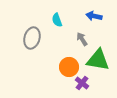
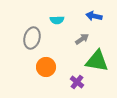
cyan semicircle: rotated 72 degrees counterclockwise
gray arrow: rotated 88 degrees clockwise
green triangle: moved 1 px left, 1 px down
orange circle: moved 23 px left
purple cross: moved 5 px left, 1 px up
